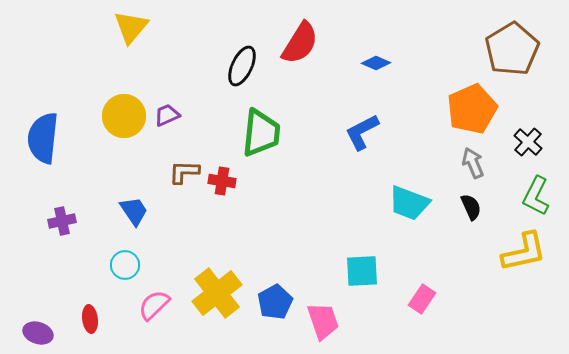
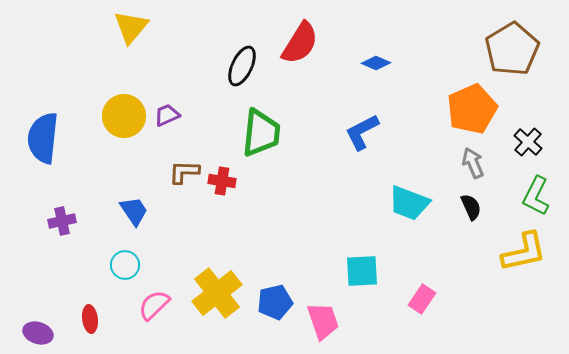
blue pentagon: rotated 16 degrees clockwise
